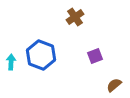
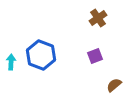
brown cross: moved 23 px right, 1 px down
